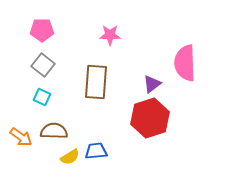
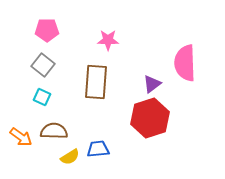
pink pentagon: moved 5 px right
pink star: moved 2 px left, 5 px down
blue trapezoid: moved 2 px right, 2 px up
